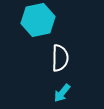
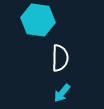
cyan hexagon: rotated 20 degrees clockwise
